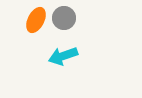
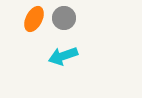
orange ellipse: moved 2 px left, 1 px up
